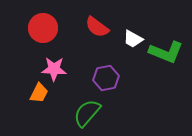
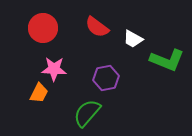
green L-shape: moved 1 px right, 8 px down
